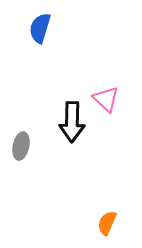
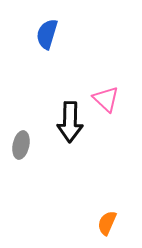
blue semicircle: moved 7 px right, 6 px down
black arrow: moved 2 px left
gray ellipse: moved 1 px up
